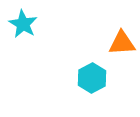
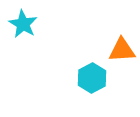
orange triangle: moved 7 px down
